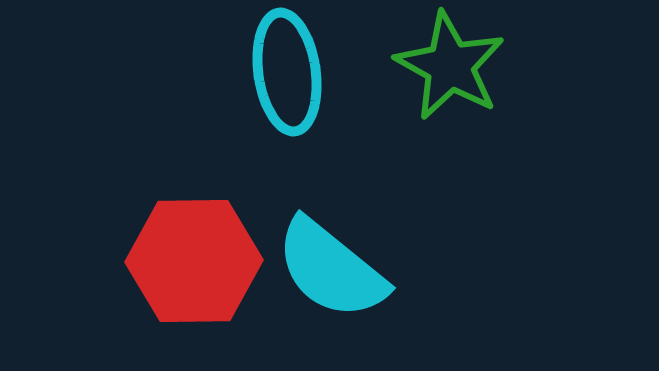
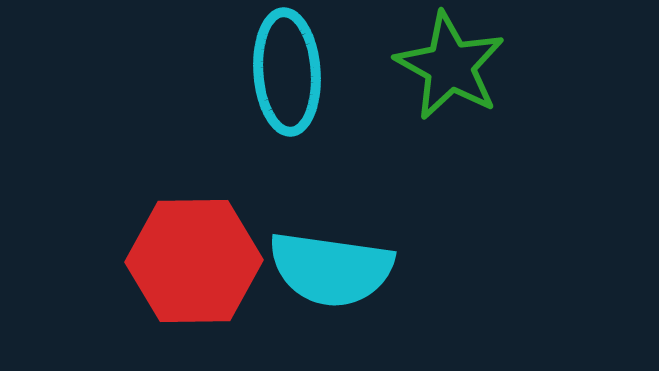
cyan ellipse: rotated 4 degrees clockwise
cyan semicircle: rotated 31 degrees counterclockwise
